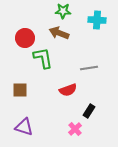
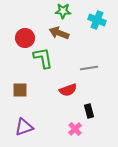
cyan cross: rotated 18 degrees clockwise
black rectangle: rotated 48 degrees counterclockwise
purple triangle: rotated 36 degrees counterclockwise
